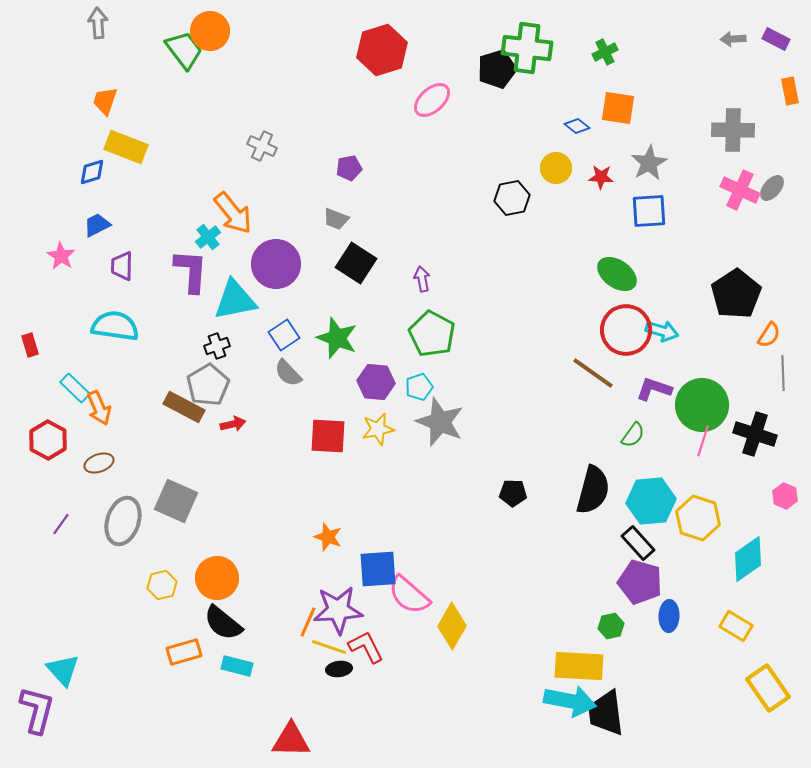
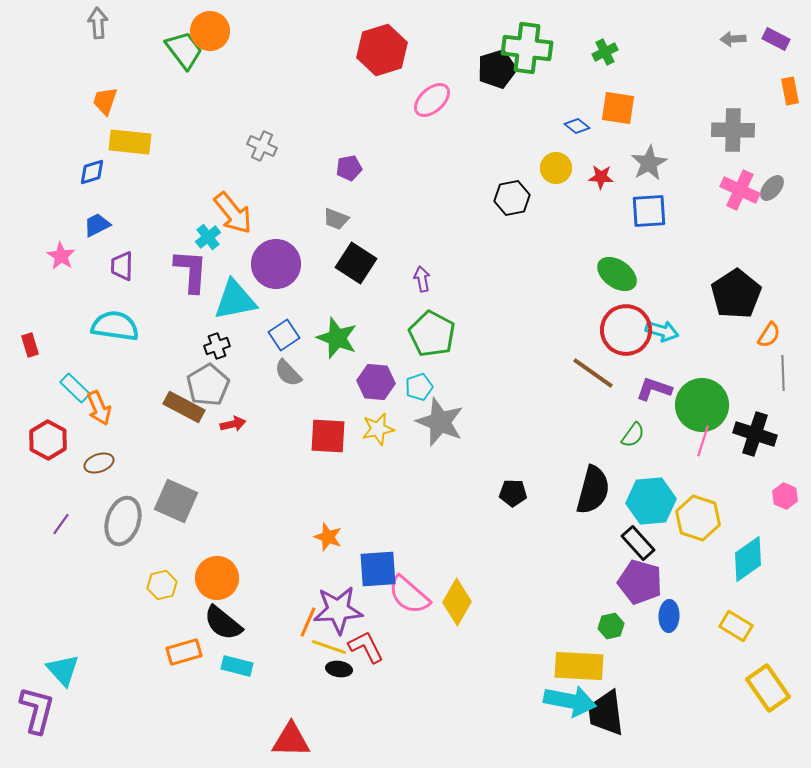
yellow rectangle at (126, 147): moved 4 px right, 5 px up; rotated 15 degrees counterclockwise
yellow diamond at (452, 626): moved 5 px right, 24 px up
black ellipse at (339, 669): rotated 15 degrees clockwise
